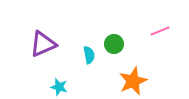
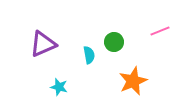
green circle: moved 2 px up
